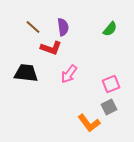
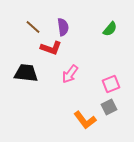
pink arrow: moved 1 px right
orange L-shape: moved 4 px left, 3 px up
